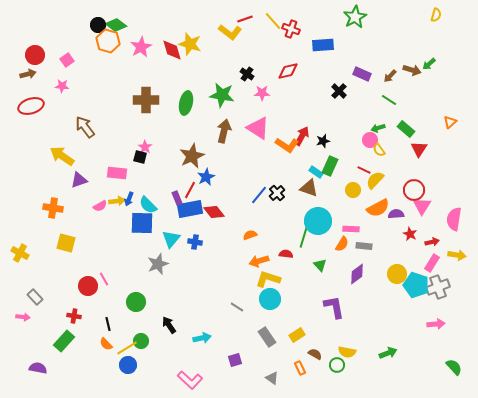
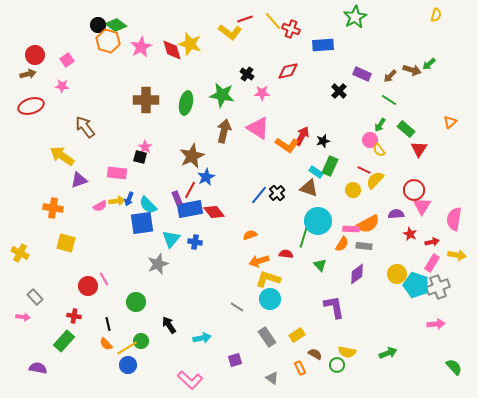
green arrow at (378, 128): moved 2 px right, 3 px up; rotated 40 degrees counterclockwise
orange semicircle at (378, 208): moved 10 px left, 16 px down
blue square at (142, 223): rotated 10 degrees counterclockwise
